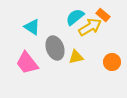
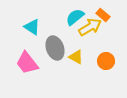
yellow triangle: rotated 42 degrees clockwise
orange circle: moved 6 px left, 1 px up
